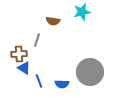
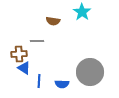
cyan star: rotated 24 degrees counterclockwise
gray line: moved 1 px down; rotated 72 degrees clockwise
blue line: rotated 24 degrees clockwise
